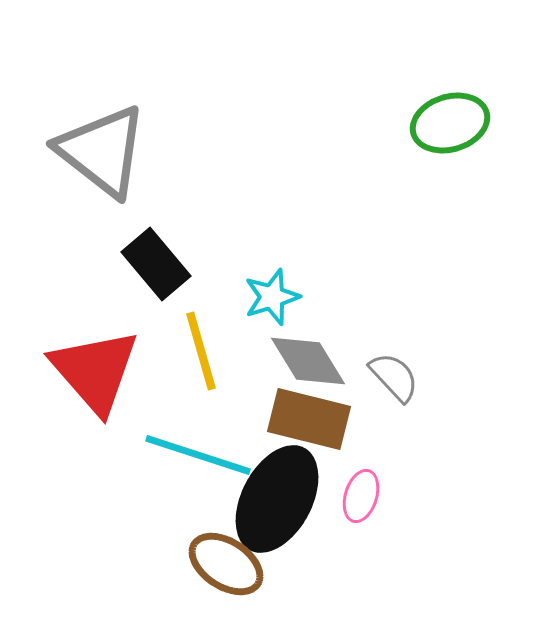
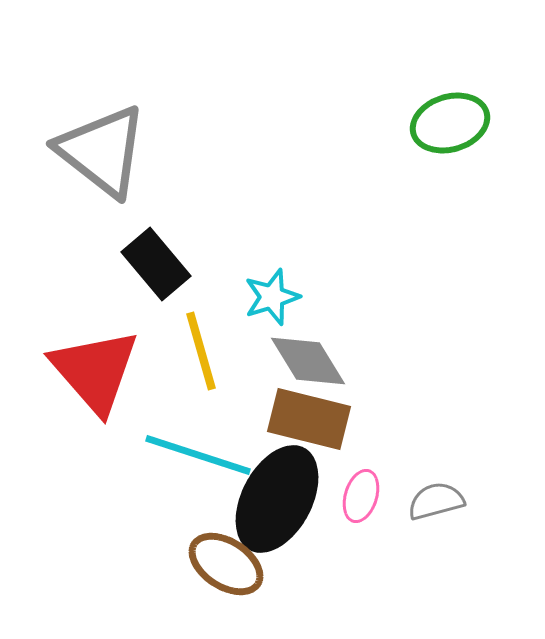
gray semicircle: moved 42 px right, 124 px down; rotated 62 degrees counterclockwise
